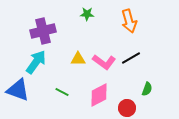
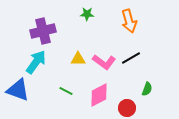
green line: moved 4 px right, 1 px up
